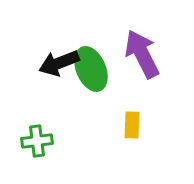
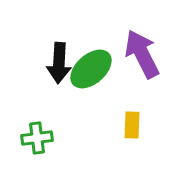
black arrow: rotated 66 degrees counterclockwise
green ellipse: rotated 72 degrees clockwise
green cross: moved 3 px up
